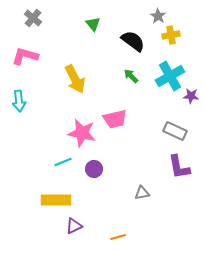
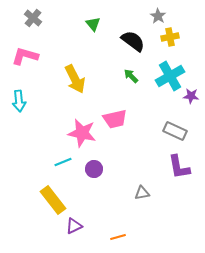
yellow cross: moved 1 px left, 2 px down
yellow rectangle: moved 3 px left; rotated 52 degrees clockwise
